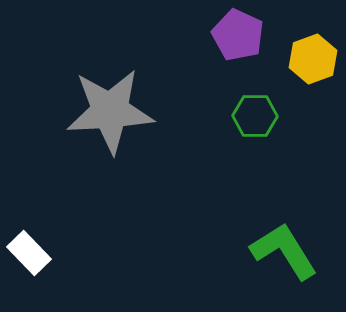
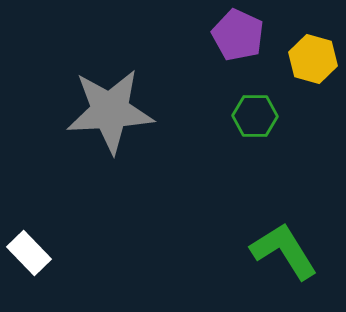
yellow hexagon: rotated 24 degrees counterclockwise
